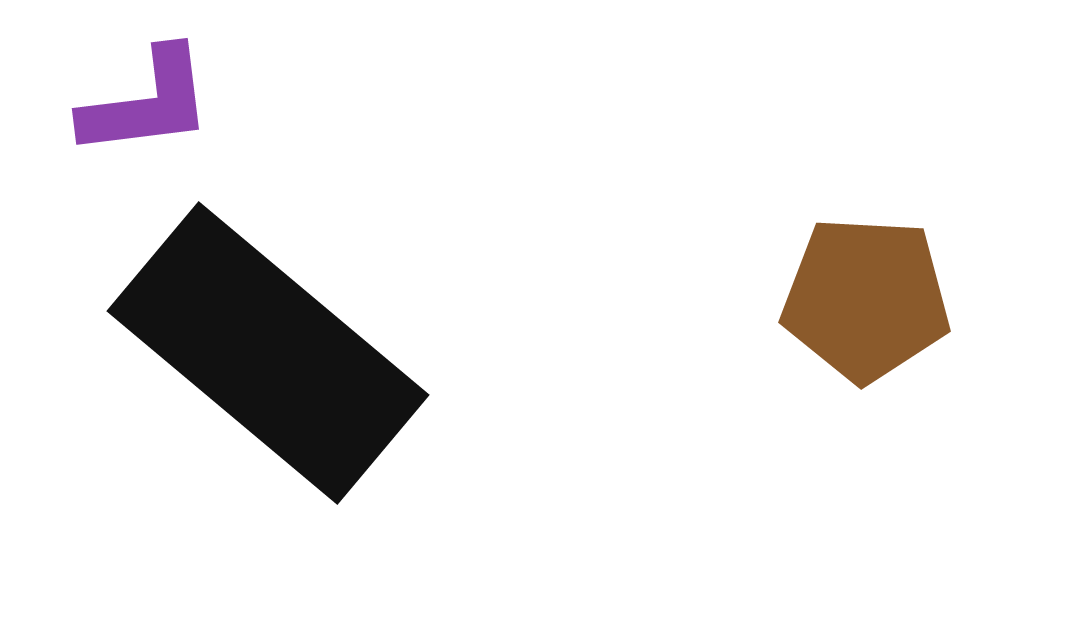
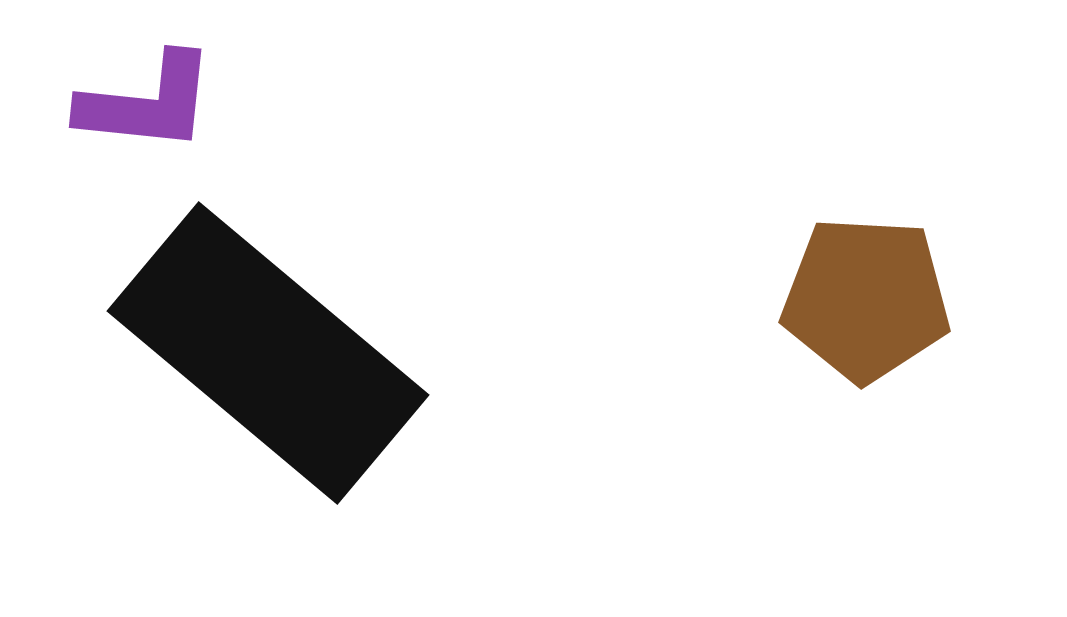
purple L-shape: rotated 13 degrees clockwise
